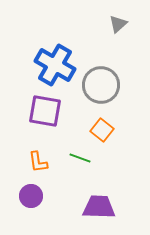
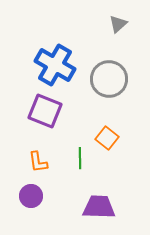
gray circle: moved 8 px right, 6 px up
purple square: rotated 12 degrees clockwise
orange square: moved 5 px right, 8 px down
green line: rotated 70 degrees clockwise
